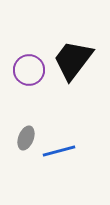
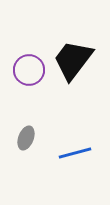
blue line: moved 16 px right, 2 px down
